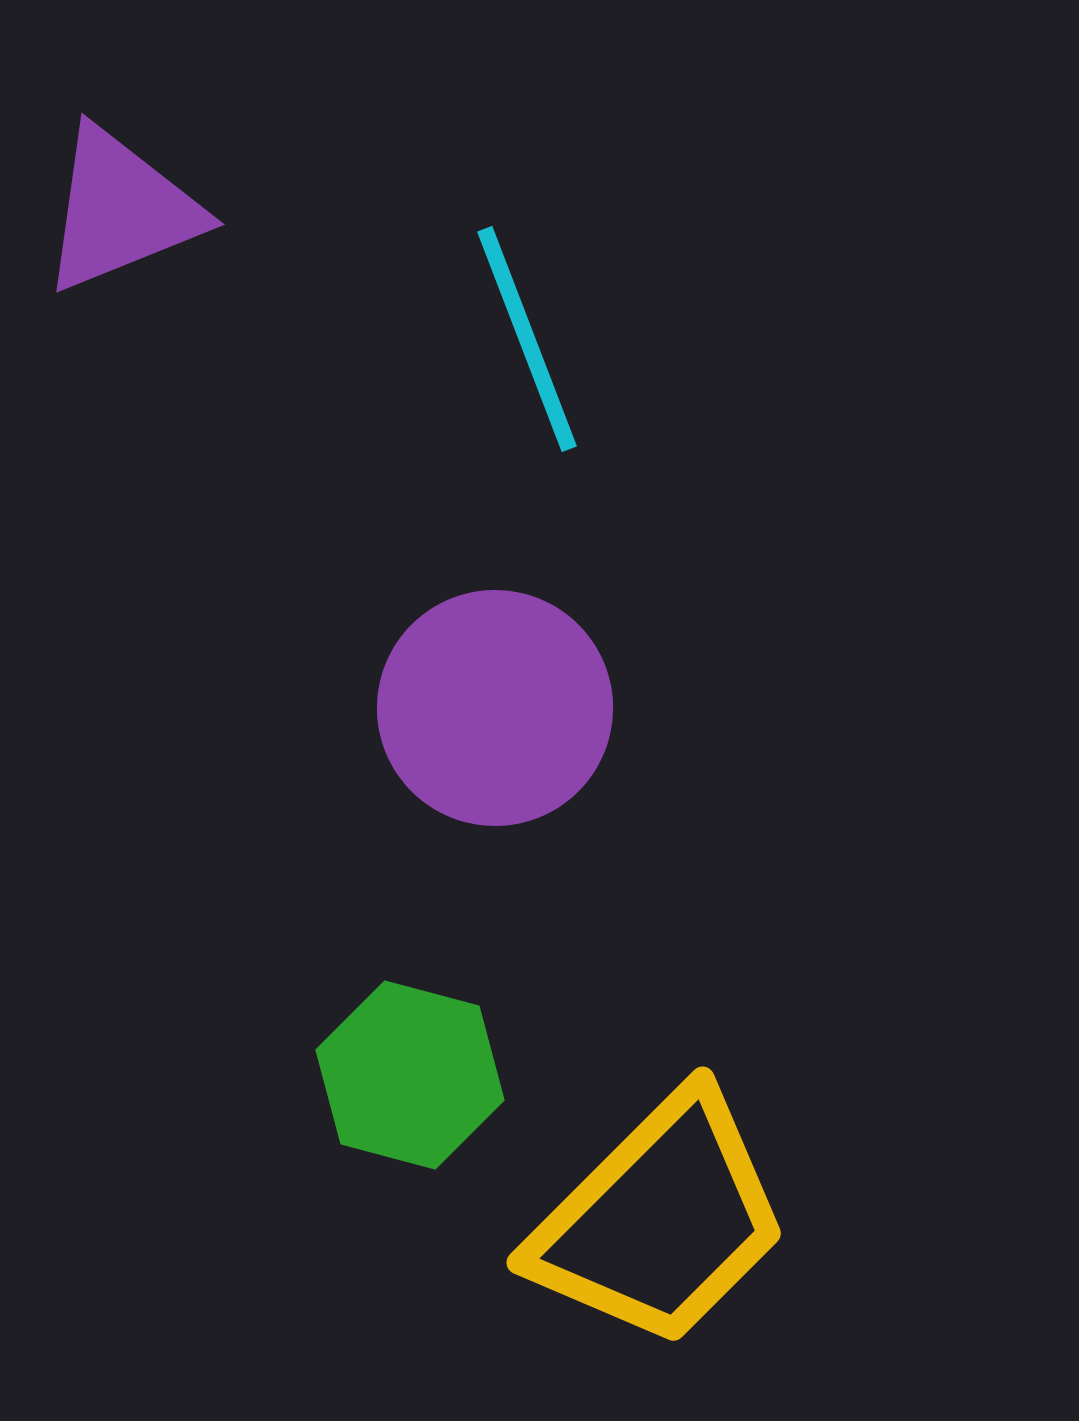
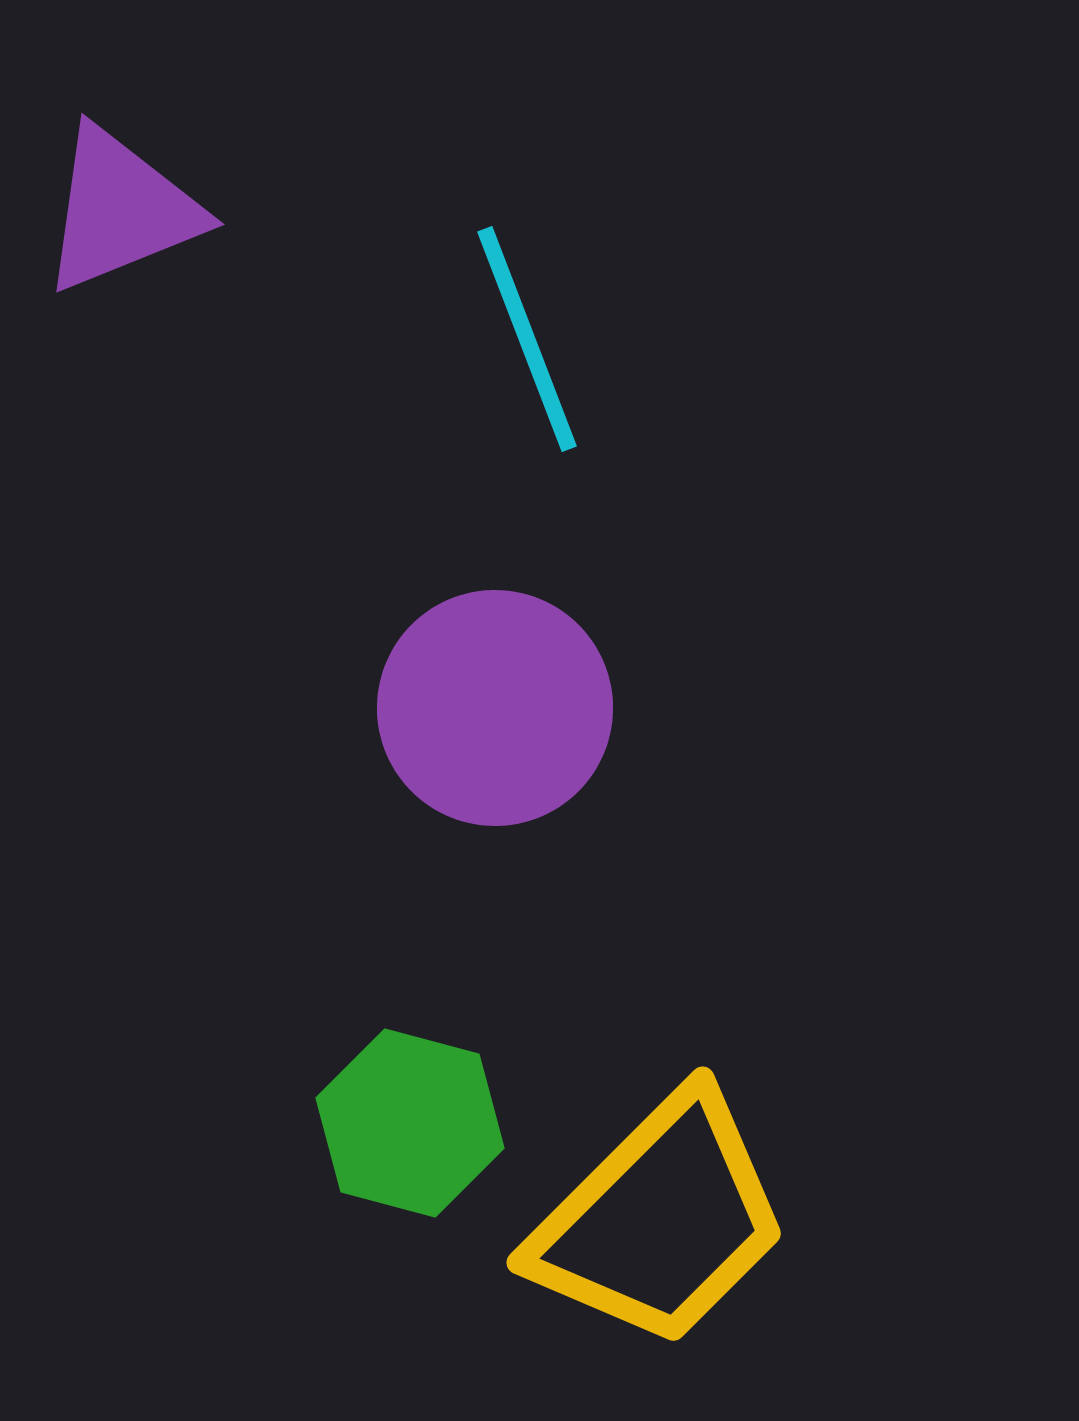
green hexagon: moved 48 px down
